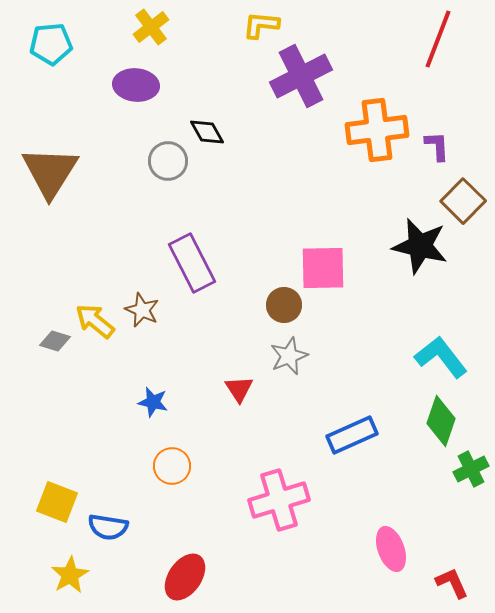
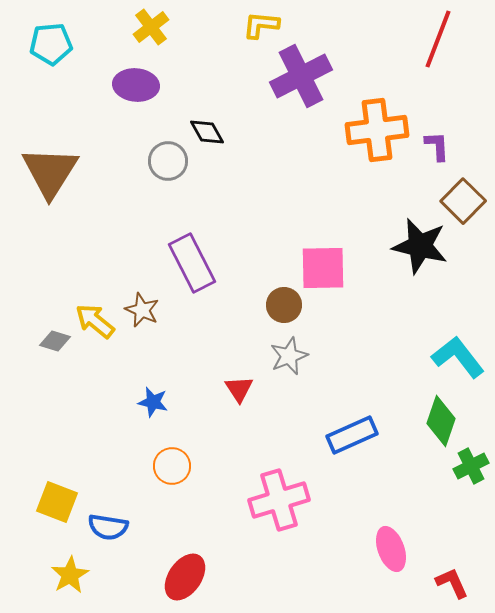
cyan L-shape: moved 17 px right
green cross: moved 3 px up
